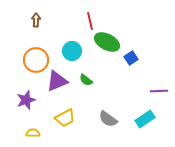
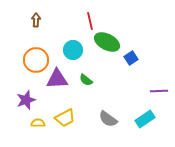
cyan circle: moved 1 px right, 1 px up
purple triangle: moved 2 px up; rotated 20 degrees clockwise
yellow semicircle: moved 5 px right, 10 px up
